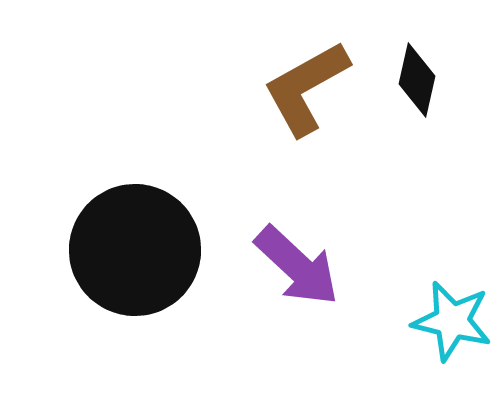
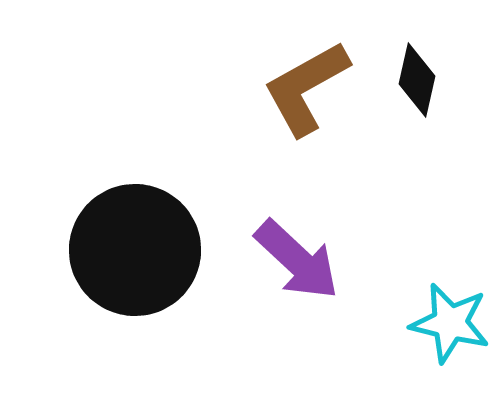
purple arrow: moved 6 px up
cyan star: moved 2 px left, 2 px down
